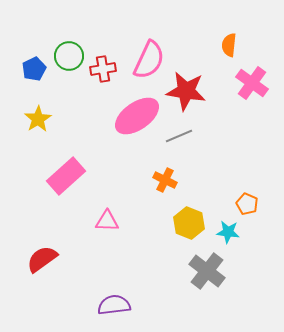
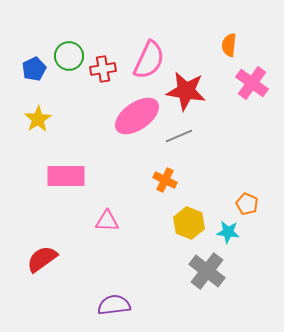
pink rectangle: rotated 42 degrees clockwise
